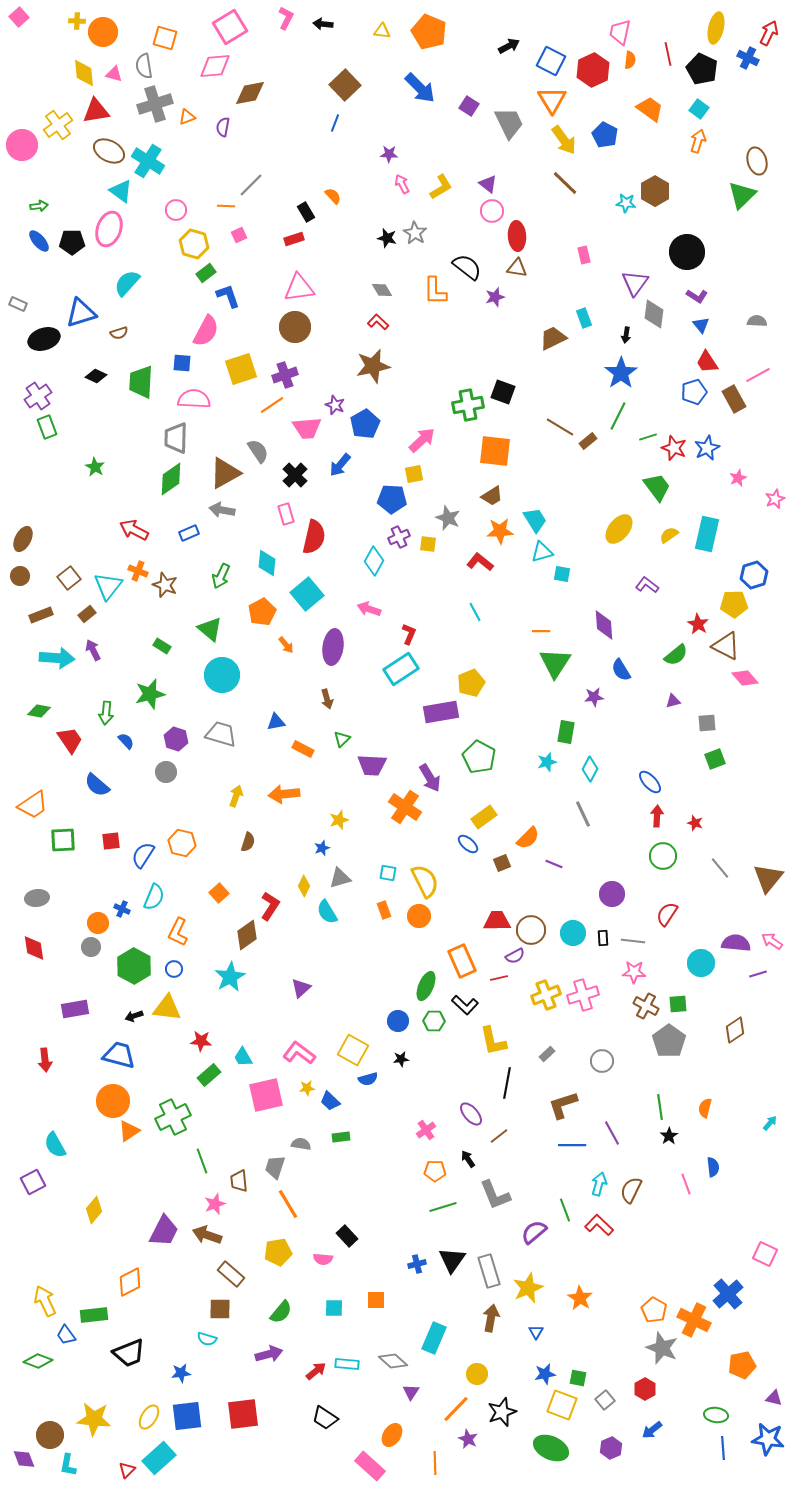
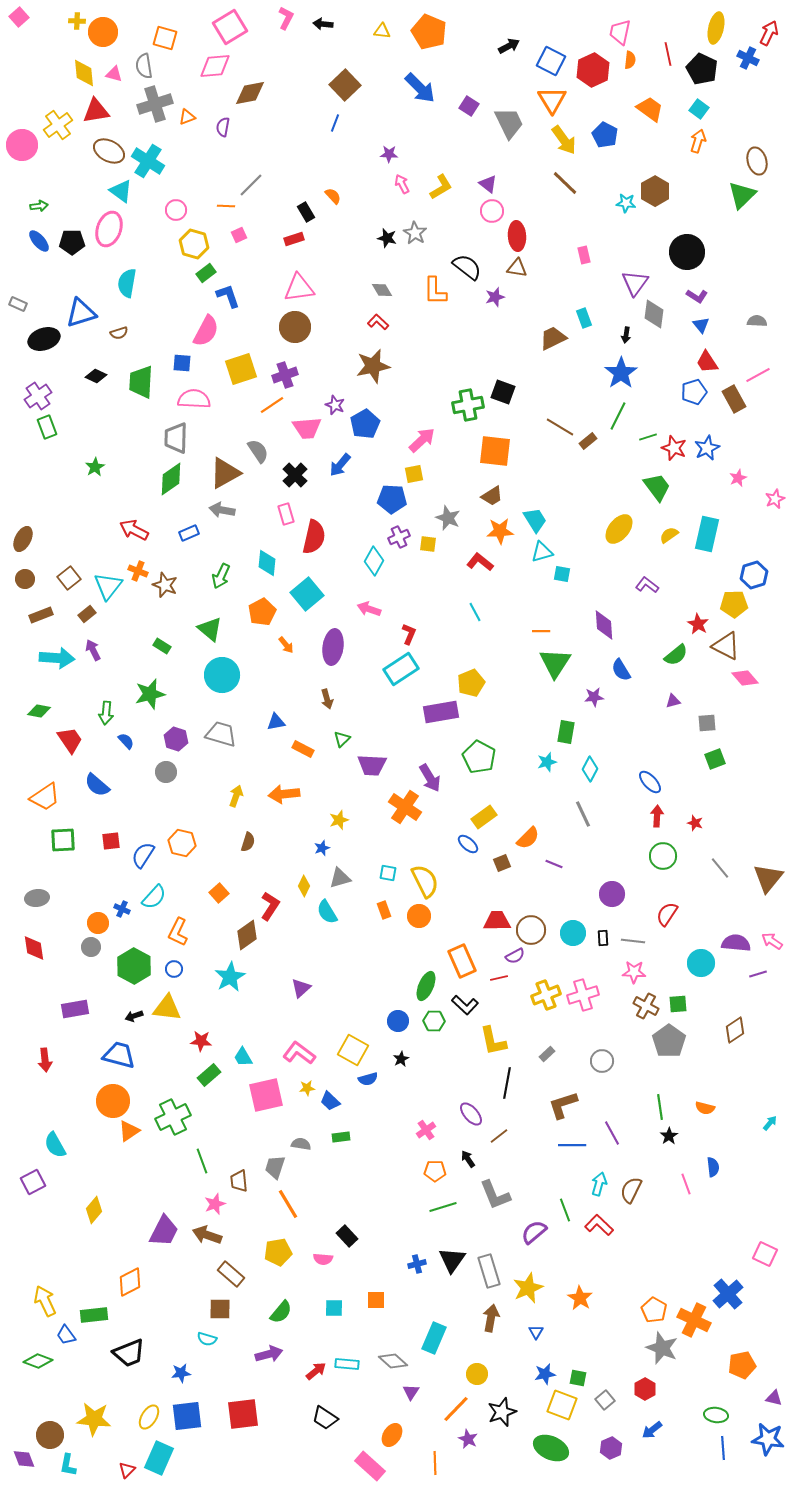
cyan semicircle at (127, 283): rotated 32 degrees counterclockwise
green star at (95, 467): rotated 12 degrees clockwise
brown circle at (20, 576): moved 5 px right, 3 px down
orange trapezoid at (33, 805): moved 12 px right, 8 px up
cyan semicircle at (154, 897): rotated 20 degrees clockwise
black star at (401, 1059): rotated 21 degrees counterclockwise
orange semicircle at (705, 1108): rotated 90 degrees counterclockwise
cyan rectangle at (159, 1458): rotated 24 degrees counterclockwise
